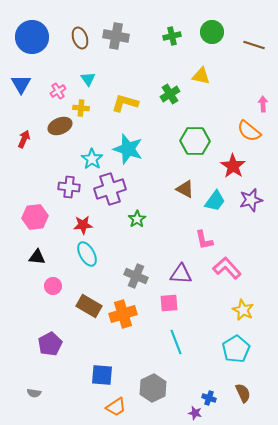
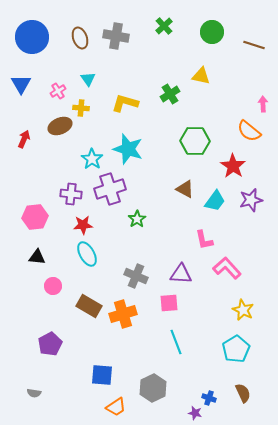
green cross at (172, 36): moved 8 px left, 10 px up; rotated 30 degrees counterclockwise
purple cross at (69, 187): moved 2 px right, 7 px down
